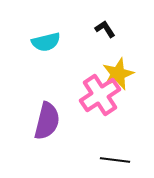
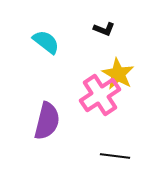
black L-shape: moved 1 px left; rotated 145 degrees clockwise
cyan semicircle: rotated 128 degrees counterclockwise
yellow star: rotated 20 degrees counterclockwise
black line: moved 4 px up
